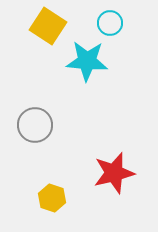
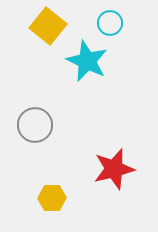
yellow square: rotated 6 degrees clockwise
cyan star: rotated 21 degrees clockwise
red star: moved 4 px up
yellow hexagon: rotated 20 degrees counterclockwise
